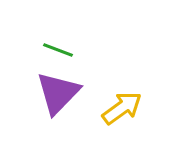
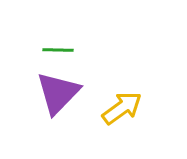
green line: rotated 20 degrees counterclockwise
